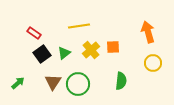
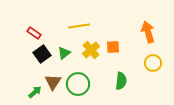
green arrow: moved 17 px right, 9 px down
